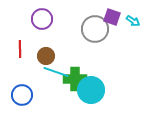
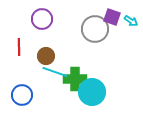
cyan arrow: moved 2 px left
red line: moved 1 px left, 2 px up
cyan line: moved 1 px left
cyan circle: moved 1 px right, 2 px down
